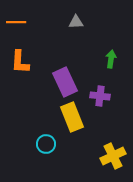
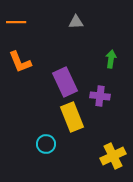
orange L-shape: rotated 25 degrees counterclockwise
